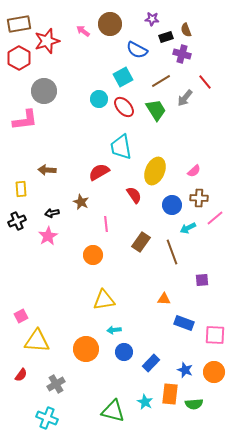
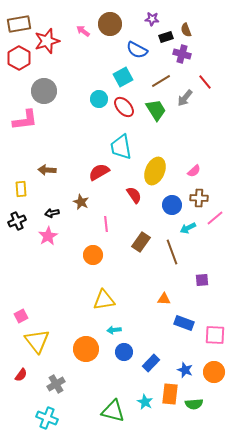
yellow triangle at (37, 341): rotated 48 degrees clockwise
